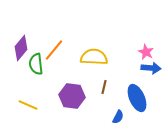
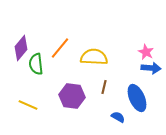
orange line: moved 6 px right, 2 px up
blue semicircle: rotated 88 degrees counterclockwise
